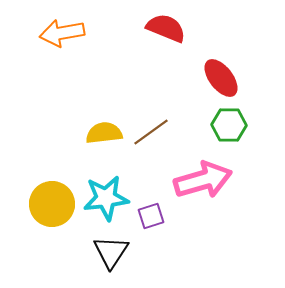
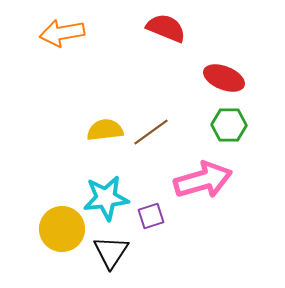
red ellipse: moved 3 px right; rotated 30 degrees counterclockwise
yellow semicircle: moved 1 px right, 3 px up
yellow circle: moved 10 px right, 25 px down
